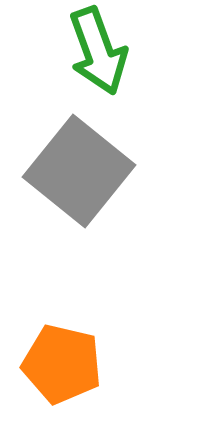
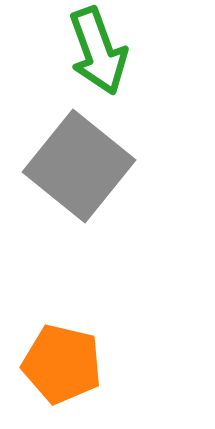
gray square: moved 5 px up
